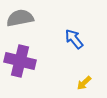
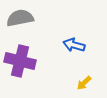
blue arrow: moved 6 px down; rotated 35 degrees counterclockwise
